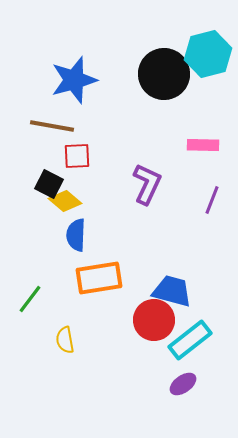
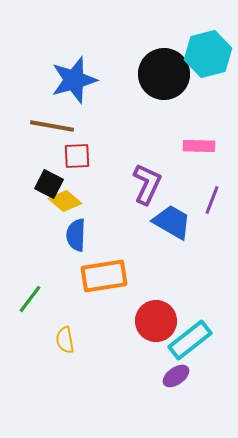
pink rectangle: moved 4 px left, 1 px down
orange rectangle: moved 5 px right, 2 px up
blue trapezoid: moved 69 px up; rotated 15 degrees clockwise
red circle: moved 2 px right, 1 px down
purple ellipse: moved 7 px left, 8 px up
